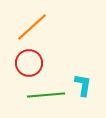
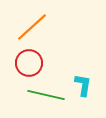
green line: rotated 18 degrees clockwise
